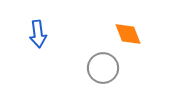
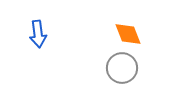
gray circle: moved 19 px right
